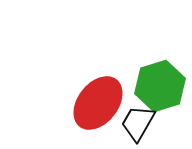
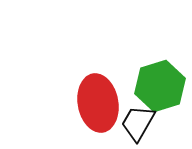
red ellipse: rotated 48 degrees counterclockwise
